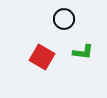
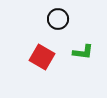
black circle: moved 6 px left
